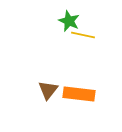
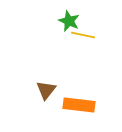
brown triangle: moved 2 px left
orange rectangle: moved 11 px down
